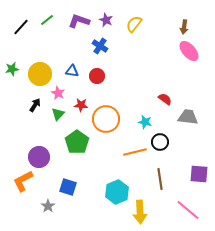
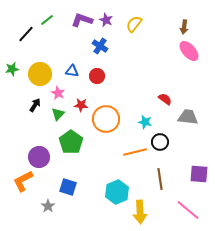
purple L-shape: moved 3 px right, 1 px up
black line: moved 5 px right, 7 px down
green pentagon: moved 6 px left
